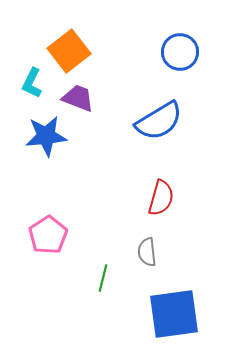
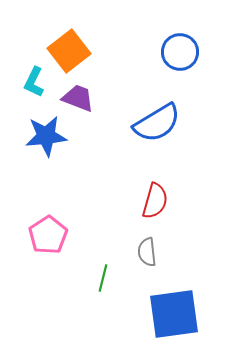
cyan L-shape: moved 2 px right, 1 px up
blue semicircle: moved 2 px left, 2 px down
red semicircle: moved 6 px left, 3 px down
